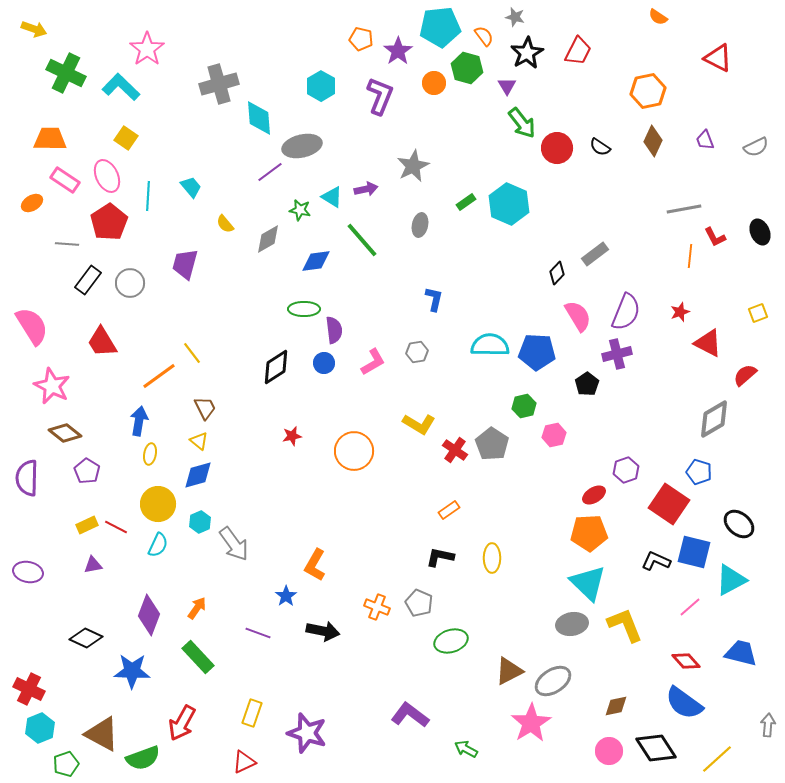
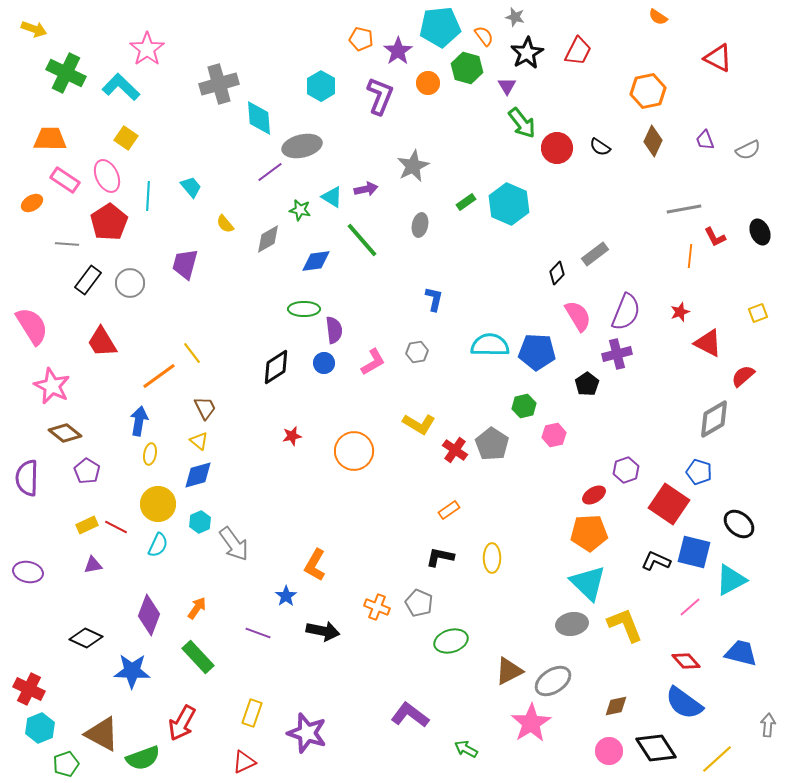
orange circle at (434, 83): moved 6 px left
gray semicircle at (756, 147): moved 8 px left, 3 px down
red semicircle at (745, 375): moved 2 px left, 1 px down
